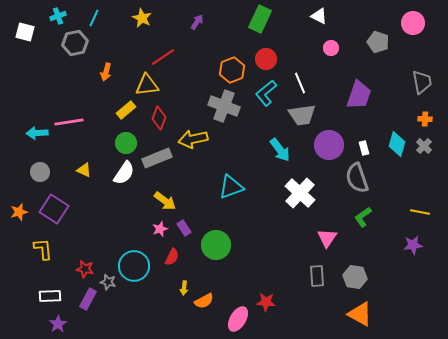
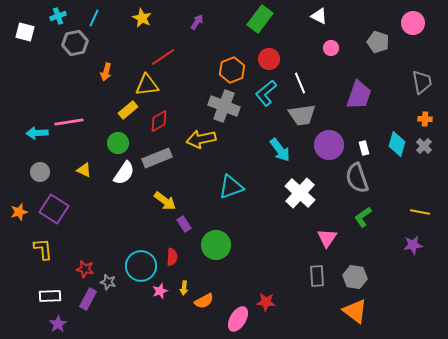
green rectangle at (260, 19): rotated 12 degrees clockwise
red circle at (266, 59): moved 3 px right
yellow rectangle at (126, 110): moved 2 px right
red diamond at (159, 118): moved 3 px down; rotated 40 degrees clockwise
yellow arrow at (193, 139): moved 8 px right
green circle at (126, 143): moved 8 px left
purple rectangle at (184, 228): moved 4 px up
pink star at (160, 229): moved 62 px down
red semicircle at (172, 257): rotated 24 degrees counterclockwise
cyan circle at (134, 266): moved 7 px right
orange triangle at (360, 314): moved 5 px left, 3 px up; rotated 8 degrees clockwise
